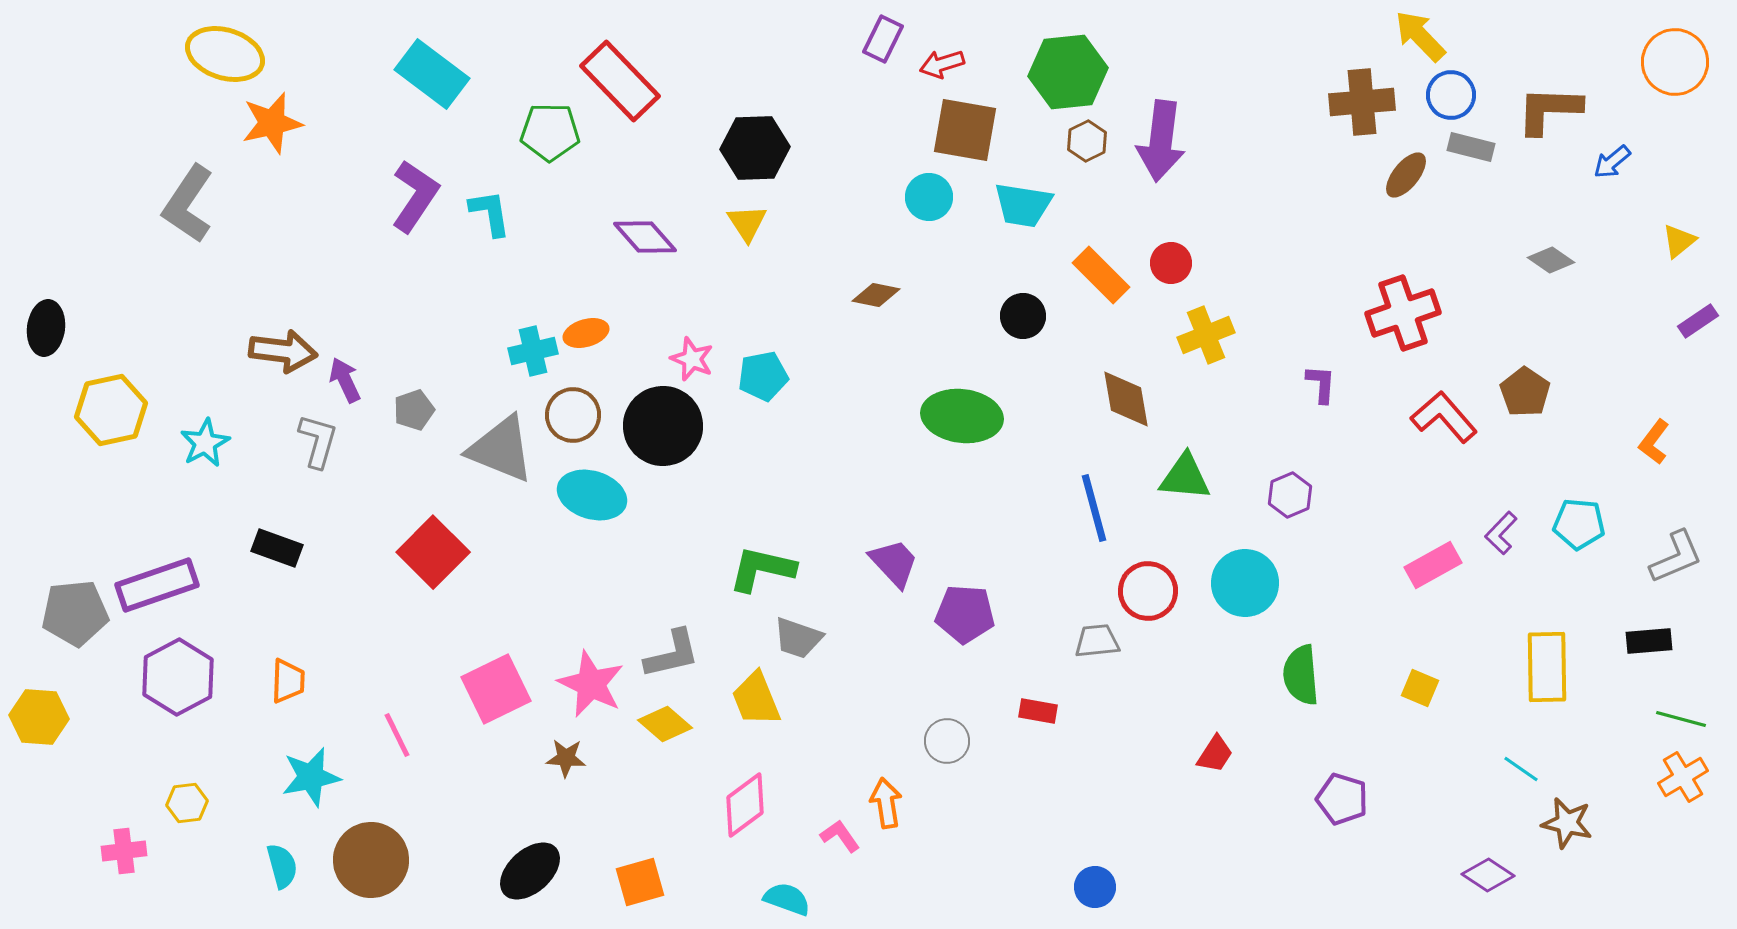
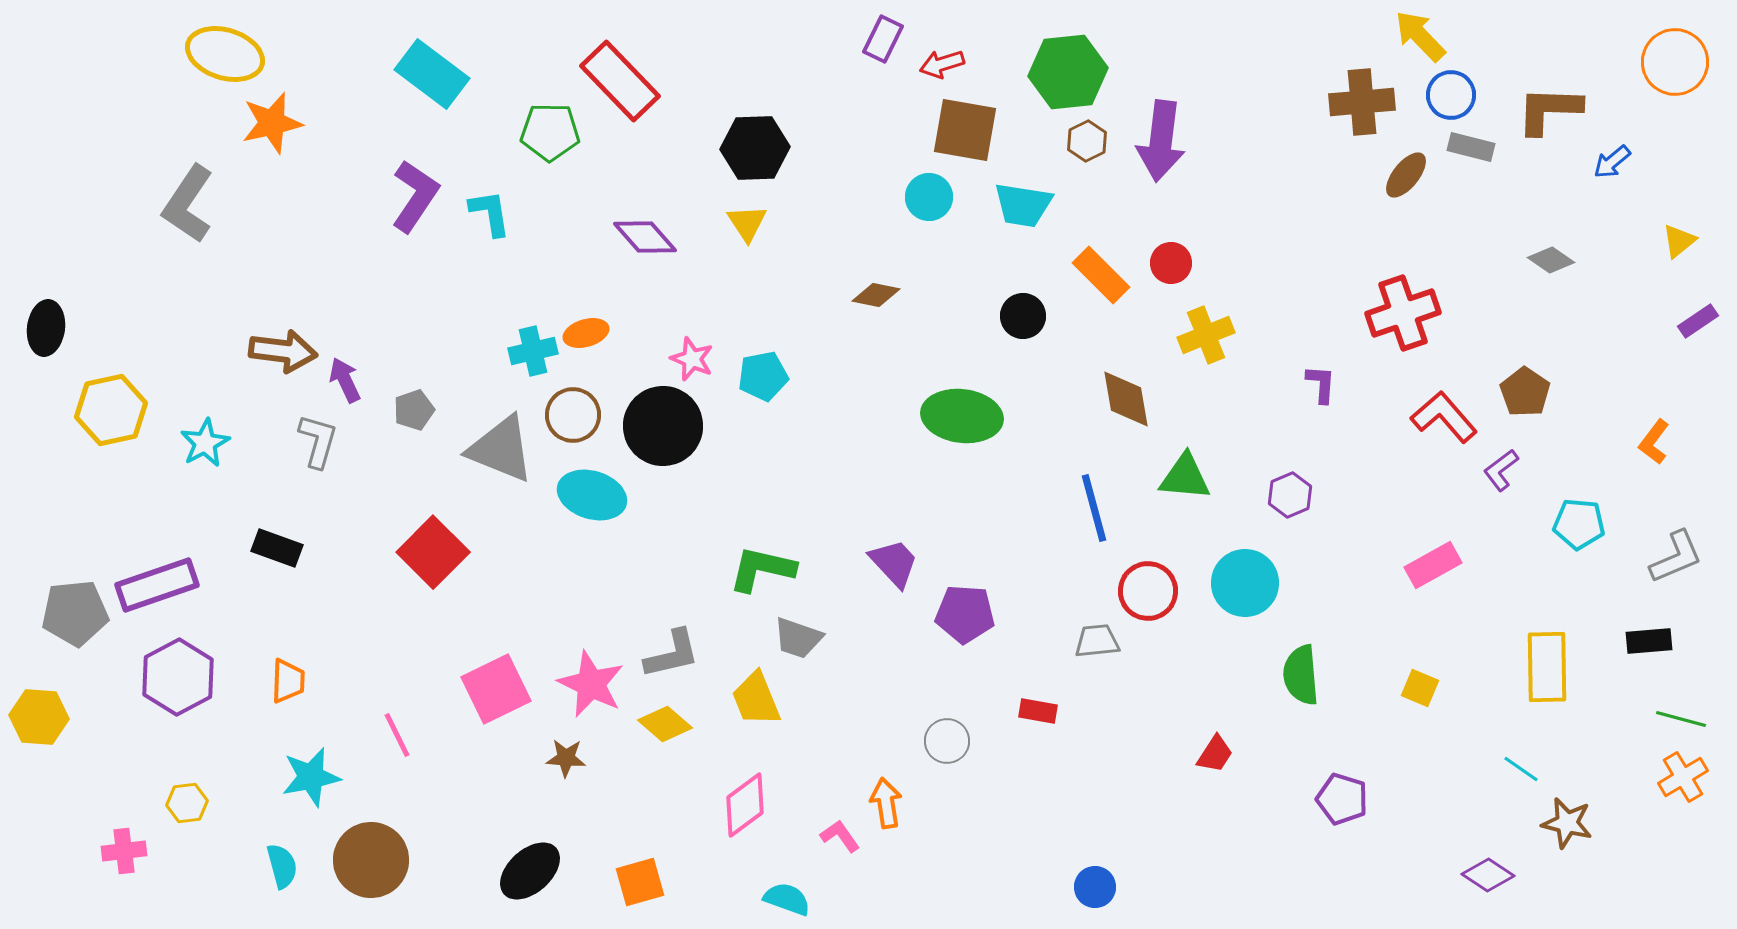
purple L-shape at (1501, 533): moved 63 px up; rotated 9 degrees clockwise
